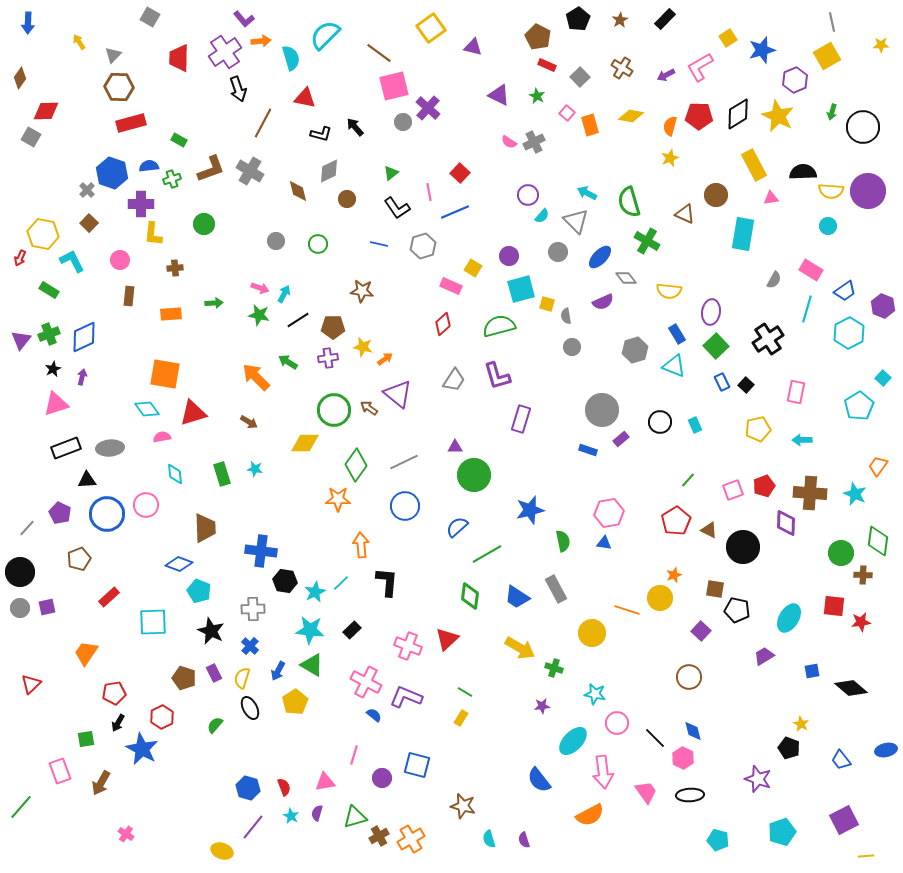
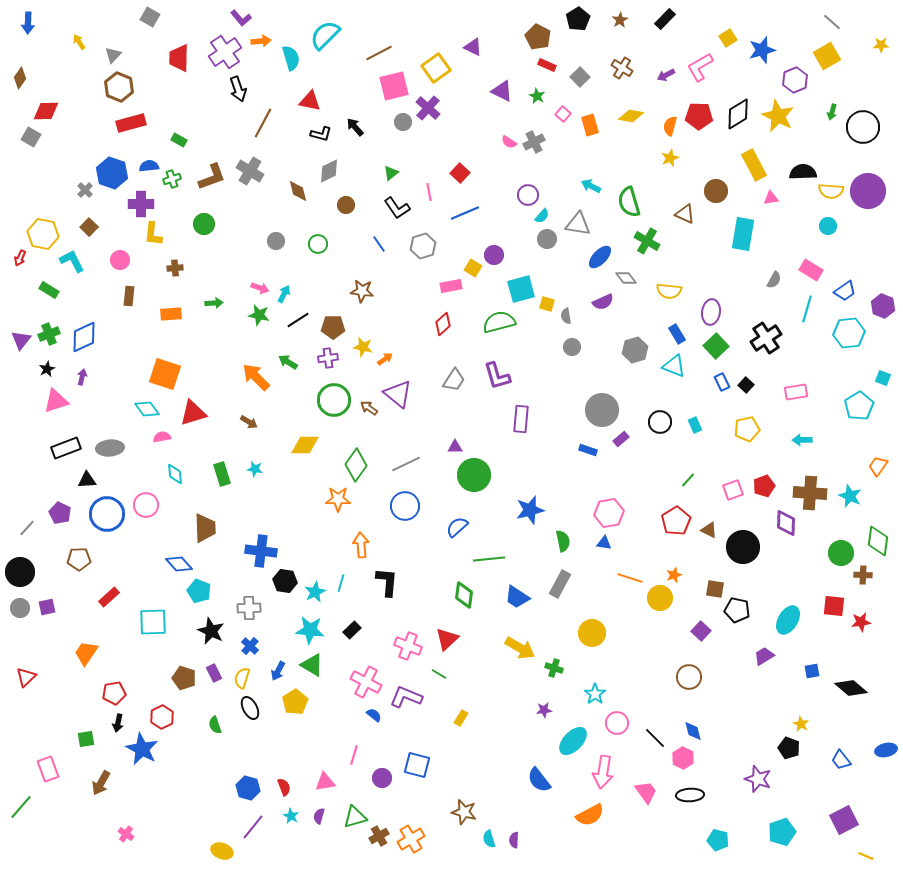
purple L-shape at (244, 19): moved 3 px left, 1 px up
gray line at (832, 22): rotated 36 degrees counterclockwise
yellow square at (431, 28): moved 5 px right, 40 px down
purple triangle at (473, 47): rotated 12 degrees clockwise
brown line at (379, 53): rotated 64 degrees counterclockwise
brown hexagon at (119, 87): rotated 20 degrees clockwise
purple triangle at (499, 95): moved 3 px right, 4 px up
red triangle at (305, 98): moved 5 px right, 3 px down
pink square at (567, 113): moved 4 px left, 1 px down
brown L-shape at (211, 169): moved 1 px right, 8 px down
gray cross at (87, 190): moved 2 px left
cyan arrow at (587, 193): moved 4 px right, 7 px up
brown circle at (716, 195): moved 4 px up
brown circle at (347, 199): moved 1 px left, 6 px down
blue line at (455, 212): moved 10 px right, 1 px down
gray triangle at (576, 221): moved 2 px right, 3 px down; rotated 36 degrees counterclockwise
brown square at (89, 223): moved 4 px down
blue line at (379, 244): rotated 42 degrees clockwise
gray circle at (558, 252): moved 11 px left, 13 px up
purple circle at (509, 256): moved 15 px left, 1 px up
pink rectangle at (451, 286): rotated 35 degrees counterclockwise
green semicircle at (499, 326): moved 4 px up
cyan hexagon at (849, 333): rotated 20 degrees clockwise
black cross at (768, 339): moved 2 px left, 1 px up
black star at (53, 369): moved 6 px left
orange square at (165, 374): rotated 8 degrees clockwise
cyan square at (883, 378): rotated 21 degrees counterclockwise
pink rectangle at (796, 392): rotated 70 degrees clockwise
pink triangle at (56, 404): moved 3 px up
green circle at (334, 410): moved 10 px up
purple rectangle at (521, 419): rotated 12 degrees counterclockwise
yellow pentagon at (758, 429): moved 11 px left
yellow diamond at (305, 443): moved 2 px down
gray line at (404, 462): moved 2 px right, 2 px down
cyan star at (855, 494): moved 5 px left, 2 px down
green line at (487, 554): moved 2 px right, 5 px down; rotated 24 degrees clockwise
brown pentagon at (79, 559): rotated 20 degrees clockwise
blue diamond at (179, 564): rotated 28 degrees clockwise
cyan line at (341, 583): rotated 30 degrees counterclockwise
gray rectangle at (556, 589): moved 4 px right, 5 px up; rotated 56 degrees clockwise
green diamond at (470, 596): moved 6 px left, 1 px up
gray cross at (253, 609): moved 4 px left, 1 px up
orange line at (627, 610): moved 3 px right, 32 px up
cyan ellipse at (789, 618): moved 1 px left, 2 px down
red triangle at (31, 684): moved 5 px left, 7 px up
green line at (465, 692): moved 26 px left, 18 px up
cyan star at (595, 694): rotated 25 degrees clockwise
purple star at (542, 706): moved 2 px right, 4 px down
black arrow at (118, 723): rotated 18 degrees counterclockwise
green semicircle at (215, 725): rotated 60 degrees counterclockwise
pink rectangle at (60, 771): moved 12 px left, 2 px up
pink arrow at (603, 772): rotated 16 degrees clockwise
brown star at (463, 806): moved 1 px right, 6 px down
purple semicircle at (317, 813): moved 2 px right, 3 px down
purple semicircle at (524, 840): moved 10 px left; rotated 21 degrees clockwise
yellow line at (866, 856): rotated 28 degrees clockwise
